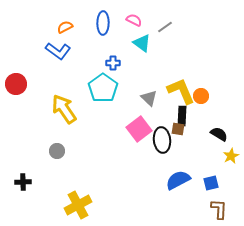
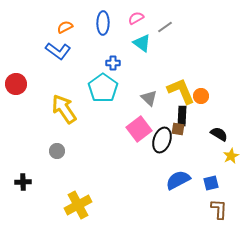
pink semicircle: moved 2 px right, 2 px up; rotated 56 degrees counterclockwise
black ellipse: rotated 25 degrees clockwise
